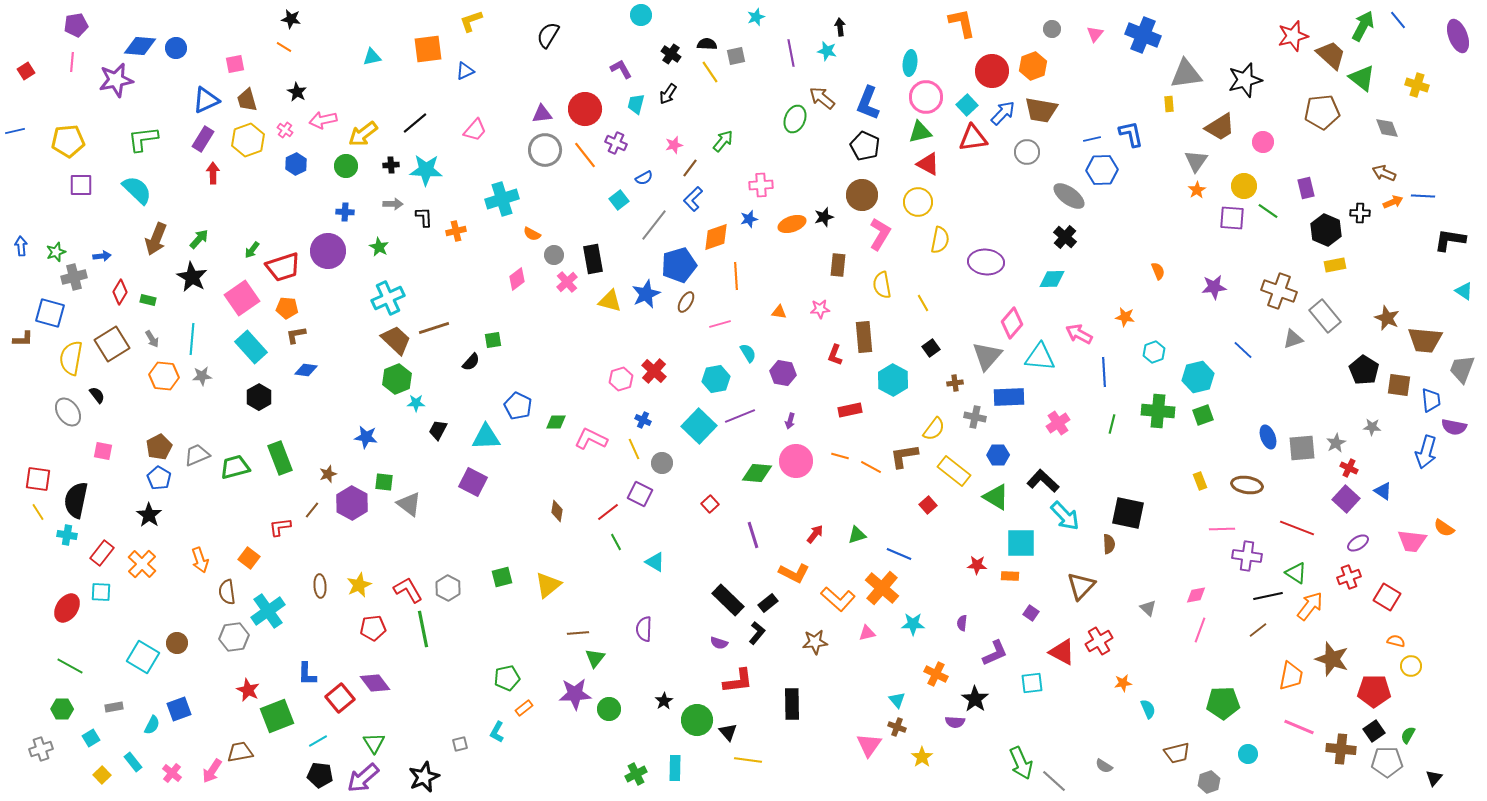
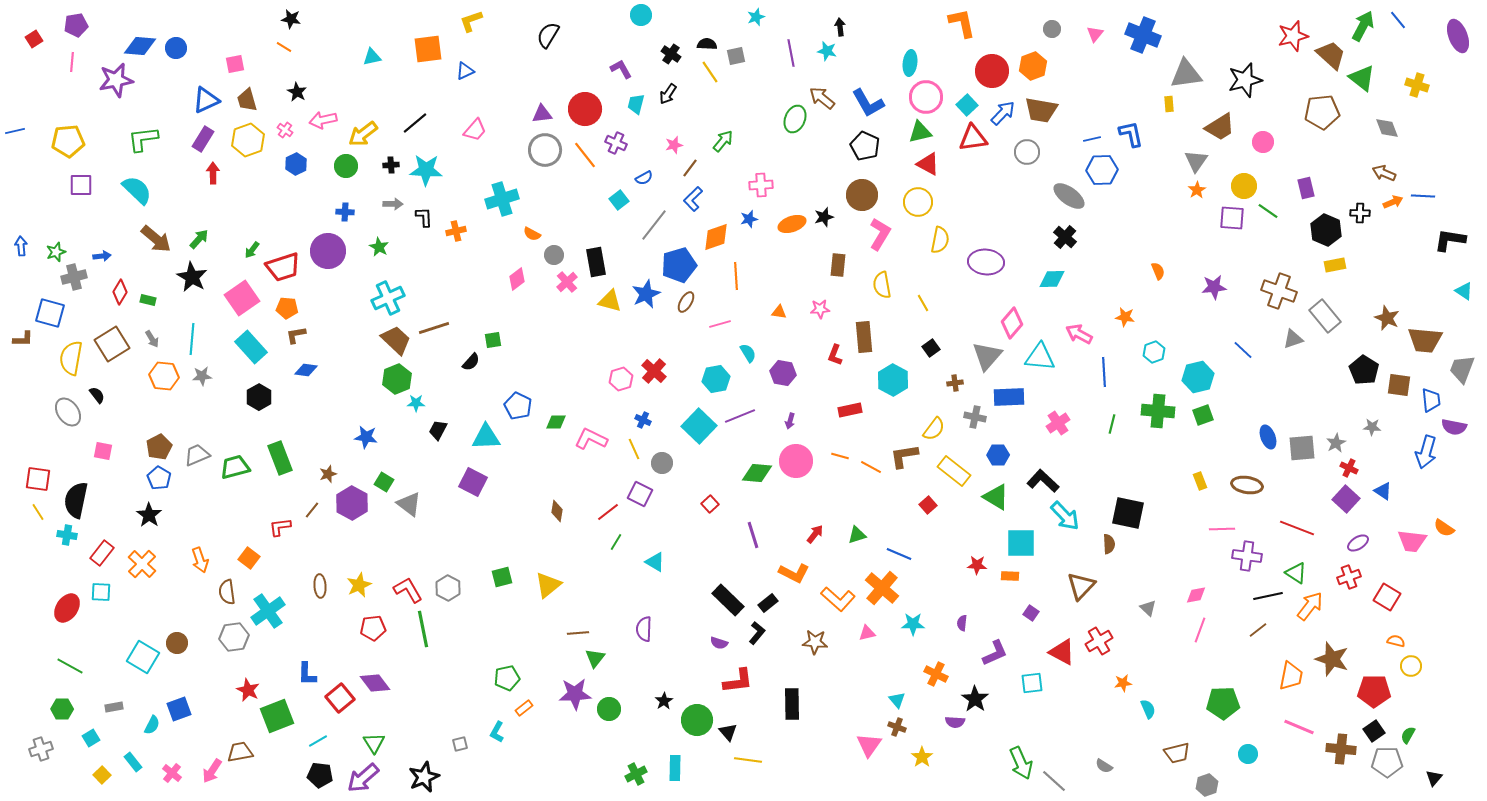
red square at (26, 71): moved 8 px right, 32 px up
blue L-shape at (868, 103): rotated 52 degrees counterclockwise
brown arrow at (156, 239): rotated 72 degrees counterclockwise
black rectangle at (593, 259): moved 3 px right, 3 px down
green square at (384, 482): rotated 24 degrees clockwise
green line at (616, 542): rotated 60 degrees clockwise
brown star at (815, 642): rotated 10 degrees clockwise
gray hexagon at (1209, 782): moved 2 px left, 3 px down
